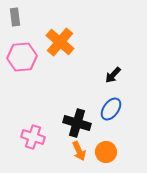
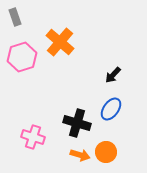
gray rectangle: rotated 12 degrees counterclockwise
pink hexagon: rotated 12 degrees counterclockwise
orange arrow: moved 1 px right, 4 px down; rotated 48 degrees counterclockwise
